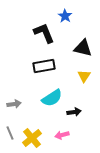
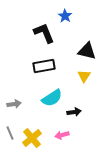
black triangle: moved 4 px right, 3 px down
